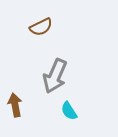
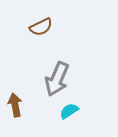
gray arrow: moved 2 px right, 3 px down
cyan semicircle: rotated 90 degrees clockwise
